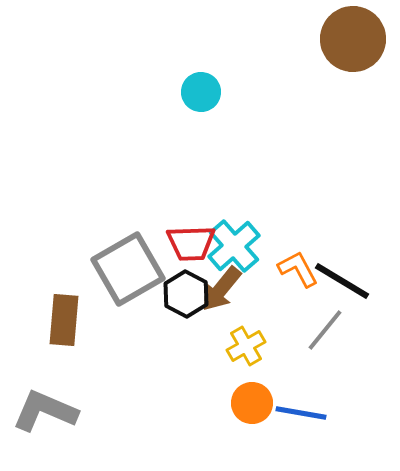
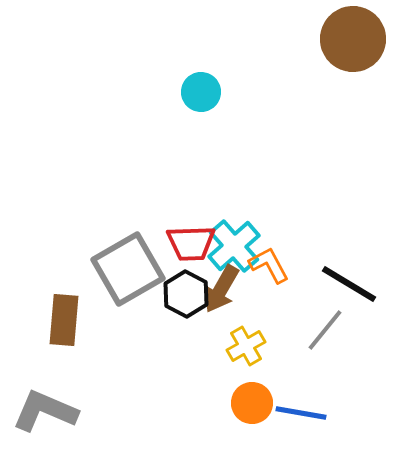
orange L-shape: moved 29 px left, 4 px up
black line: moved 7 px right, 3 px down
brown arrow: rotated 9 degrees counterclockwise
